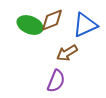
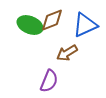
purple semicircle: moved 7 px left
